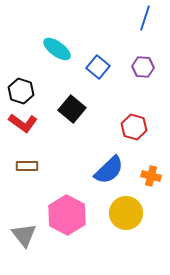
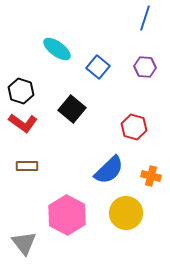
purple hexagon: moved 2 px right
gray triangle: moved 8 px down
